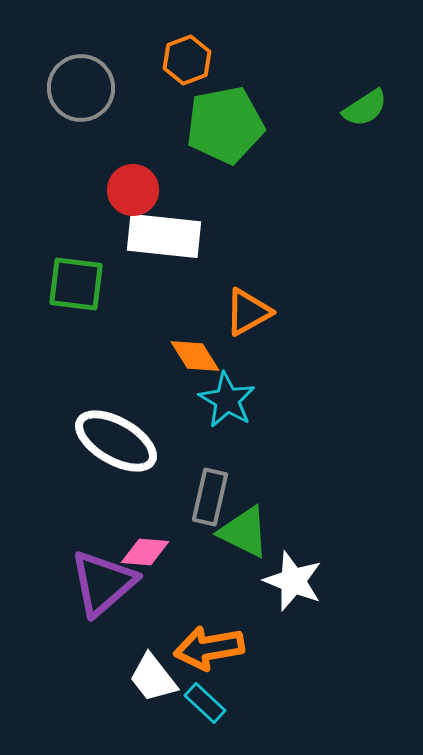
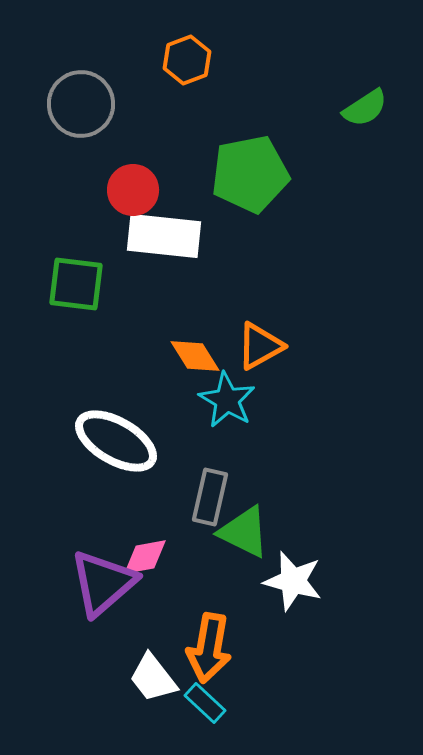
gray circle: moved 16 px down
green pentagon: moved 25 px right, 49 px down
orange triangle: moved 12 px right, 34 px down
pink diamond: moved 5 px down; rotated 15 degrees counterclockwise
white star: rotated 6 degrees counterclockwise
orange arrow: rotated 70 degrees counterclockwise
